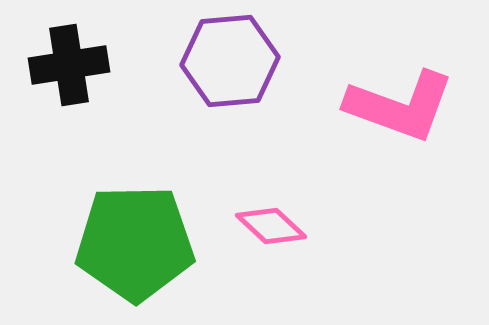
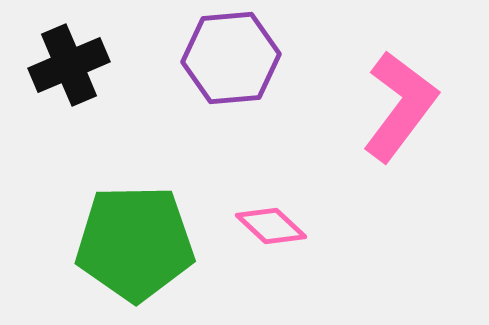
purple hexagon: moved 1 px right, 3 px up
black cross: rotated 14 degrees counterclockwise
pink L-shape: rotated 73 degrees counterclockwise
